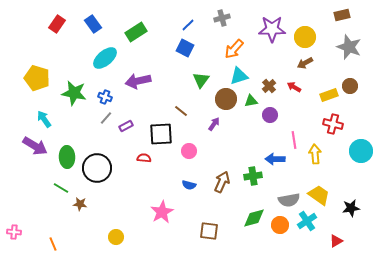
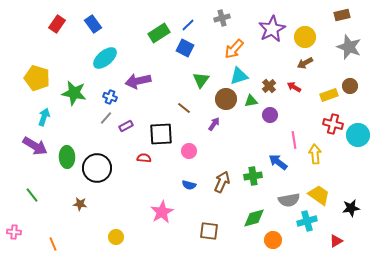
purple star at (272, 29): rotated 28 degrees counterclockwise
green rectangle at (136, 32): moved 23 px right, 1 px down
blue cross at (105, 97): moved 5 px right
brown line at (181, 111): moved 3 px right, 3 px up
cyan arrow at (44, 119): moved 2 px up; rotated 54 degrees clockwise
cyan circle at (361, 151): moved 3 px left, 16 px up
blue arrow at (275, 159): moved 3 px right, 3 px down; rotated 36 degrees clockwise
green line at (61, 188): moved 29 px left, 7 px down; rotated 21 degrees clockwise
cyan cross at (307, 221): rotated 18 degrees clockwise
orange circle at (280, 225): moved 7 px left, 15 px down
